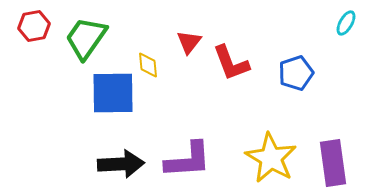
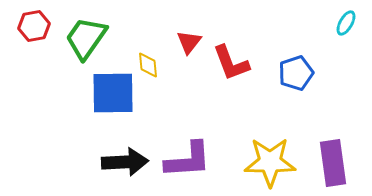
yellow star: moved 1 px left, 4 px down; rotated 30 degrees counterclockwise
black arrow: moved 4 px right, 2 px up
